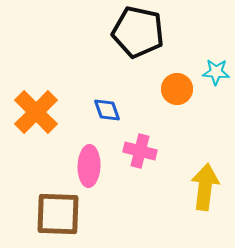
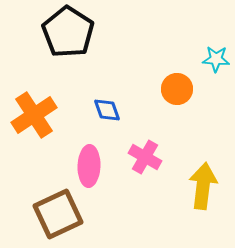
black pentagon: moved 70 px left; rotated 21 degrees clockwise
cyan star: moved 13 px up
orange cross: moved 2 px left, 3 px down; rotated 12 degrees clockwise
pink cross: moved 5 px right, 6 px down; rotated 16 degrees clockwise
yellow arrow: moved 2 px left, 1 px up
brown square: rotated 27 degrees counterclockwise
